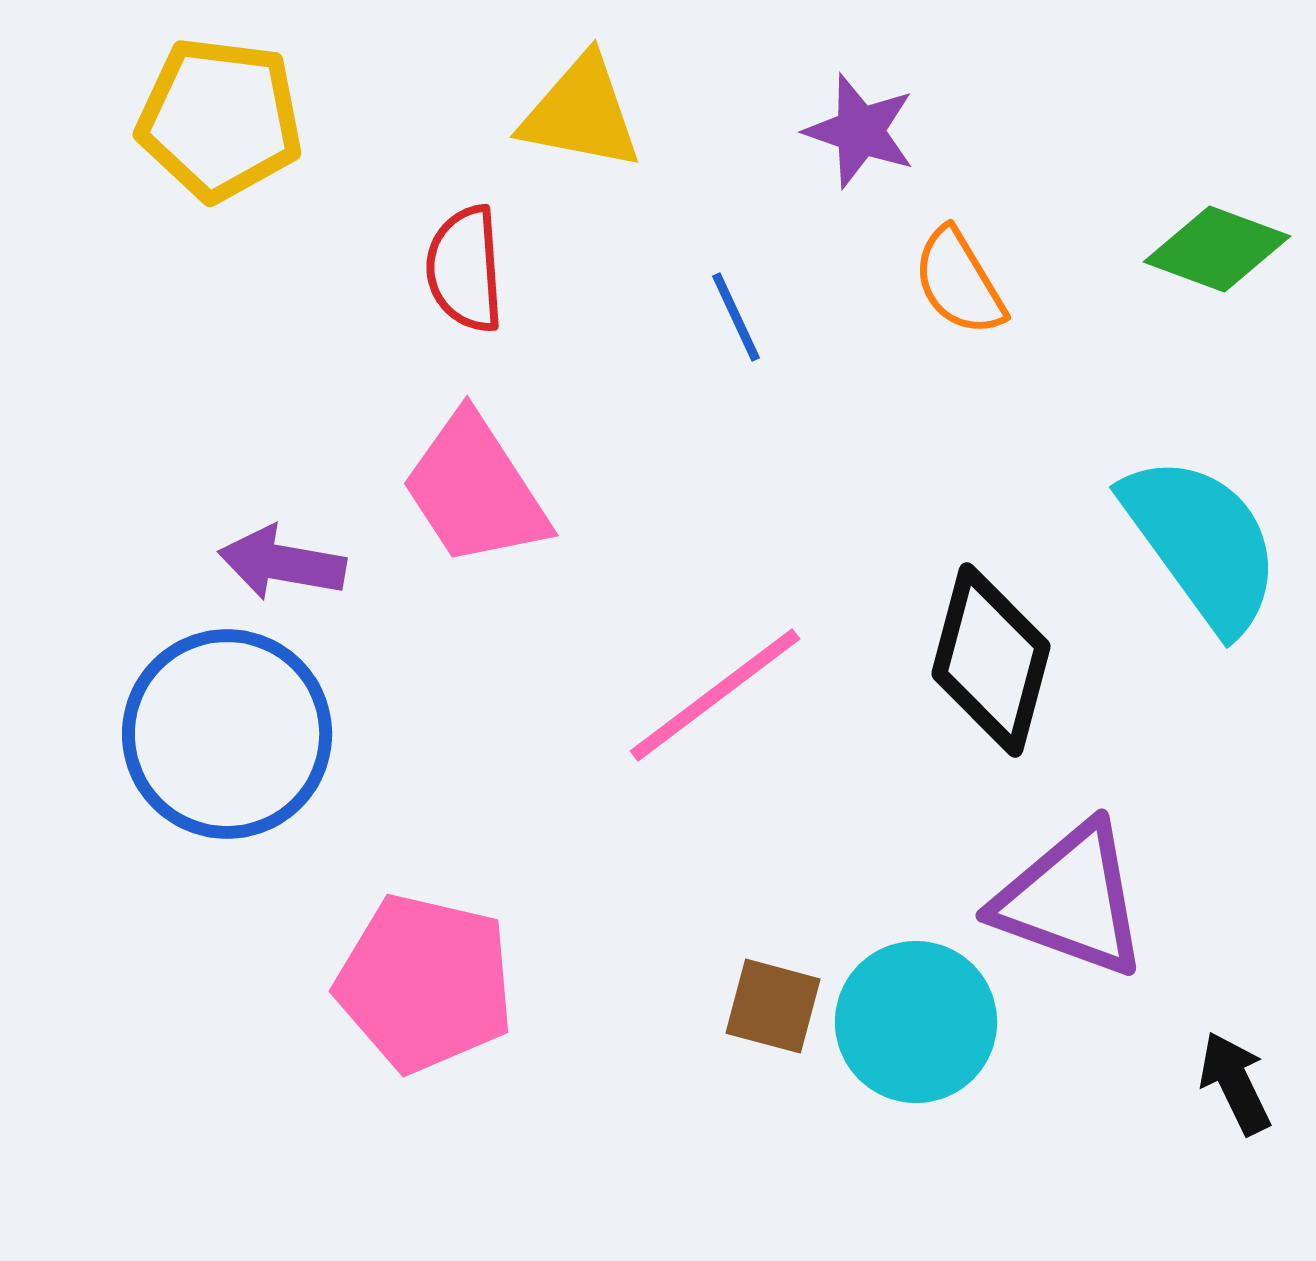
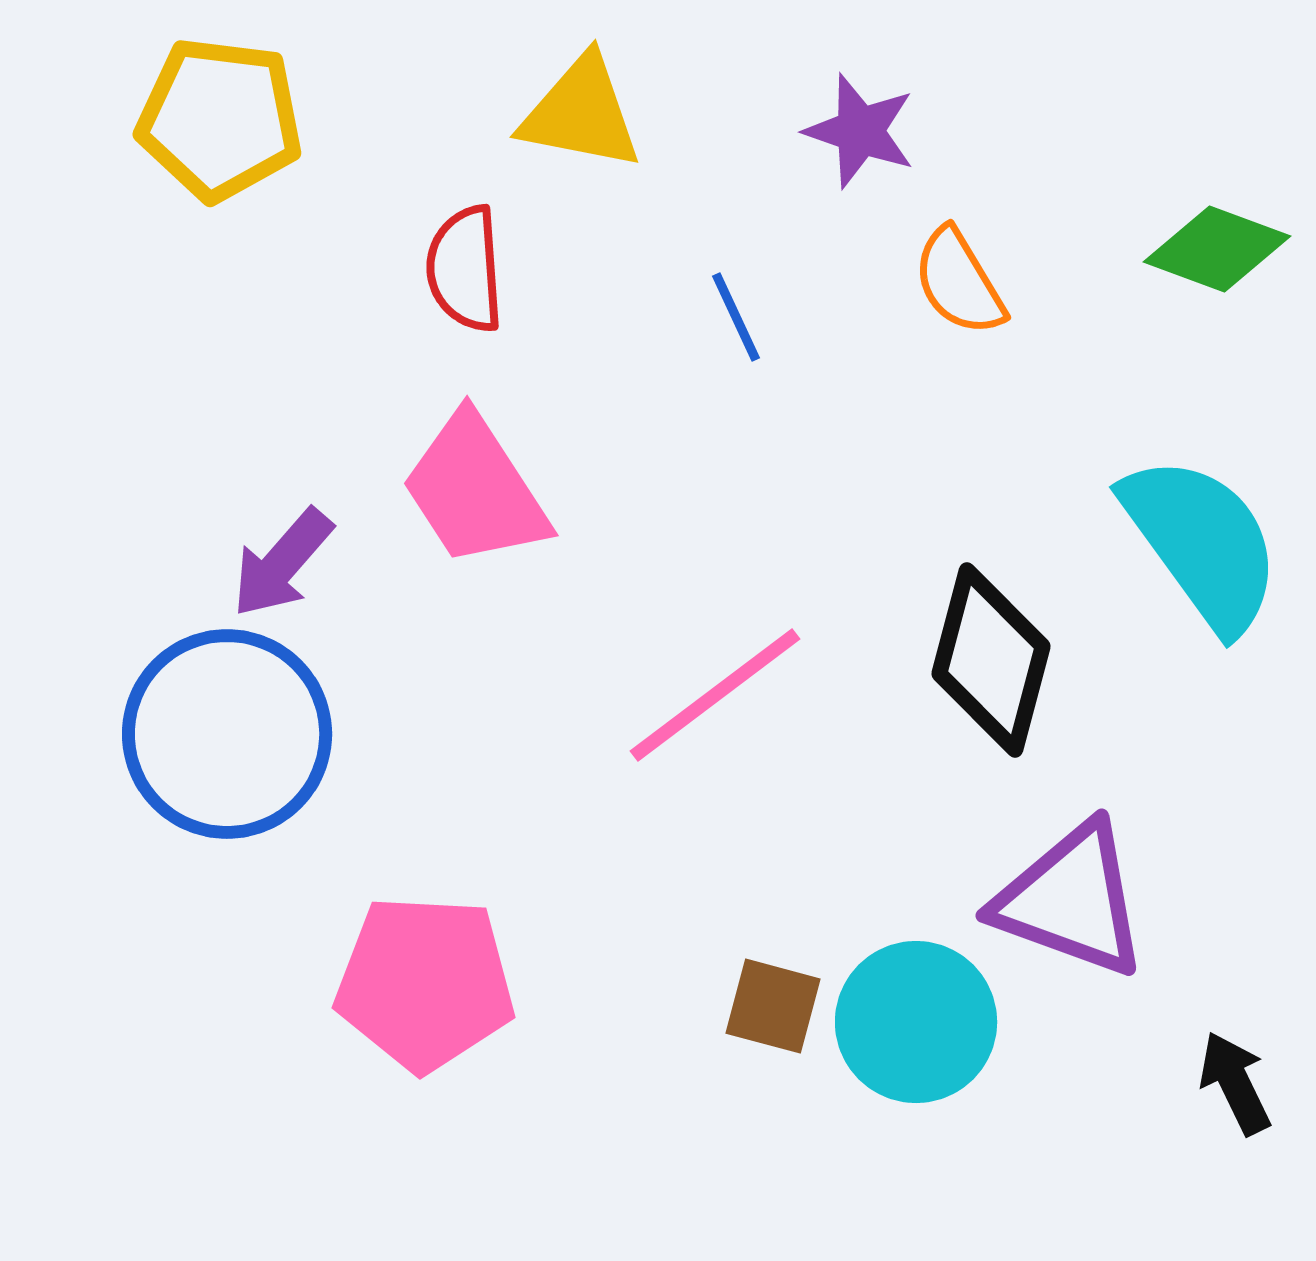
purple arrow: rotated 59 degrees counterclockwise
pink pentagon: rotated 10 degrees counterclockwise
